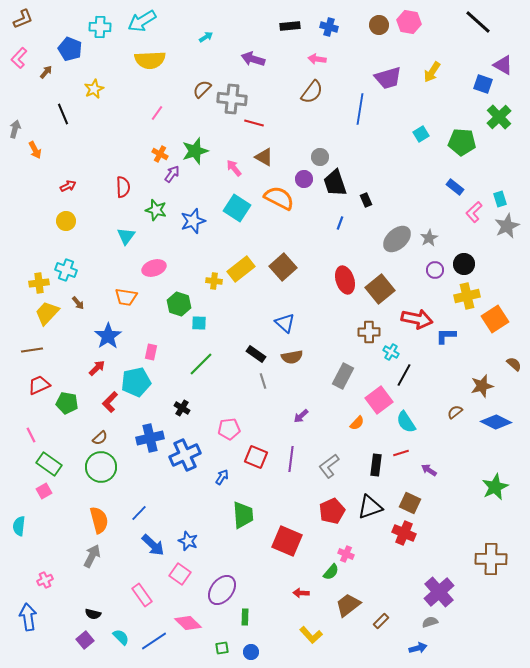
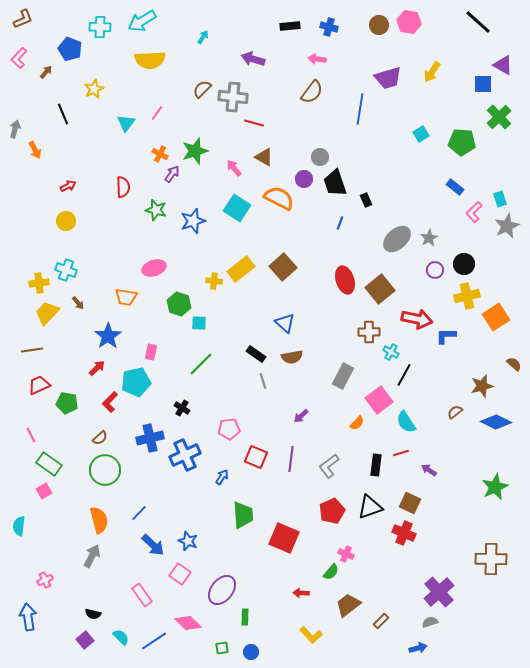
cyan arrow at (206, 37): moved 3 px left; rotated 24 degrees counterclockwise
blue square at (483, 84): rotated 18 degrees counterclockwise
gray cross at (232, 99): moved 1 px right, 2 px up
cyan triangle at (126, 236): moved 113 px up
orange square at (495, 319): moved 1 px right, 2 px up
green circle at (101, 467): moved 4 px right, 3 px down
red square at (287, 541): moved 3 px left, 3 px up
